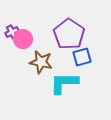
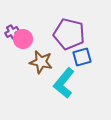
purple pentagon: rotated 20 degrees counterclockwise
cyan L-shape: rotated 52 degrees counterclockwise
